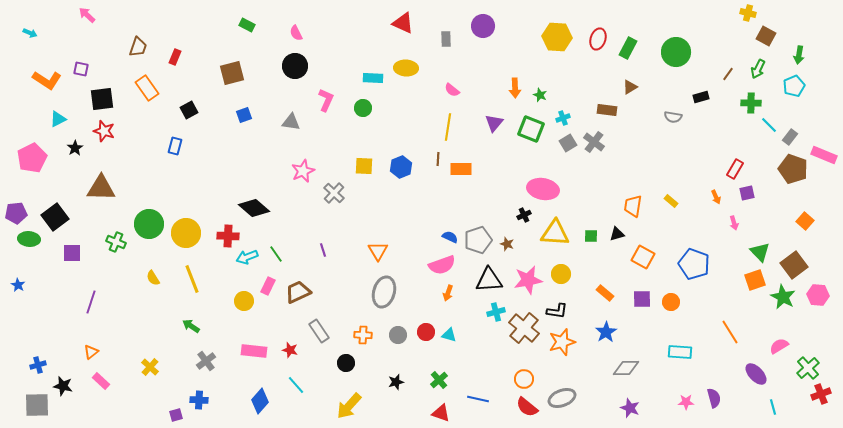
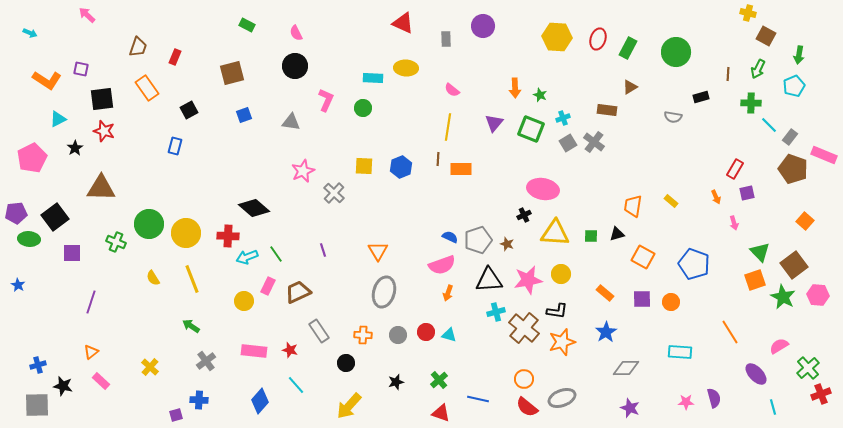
brown line at (728, 74): rotated 32 degrees counterclockwise
